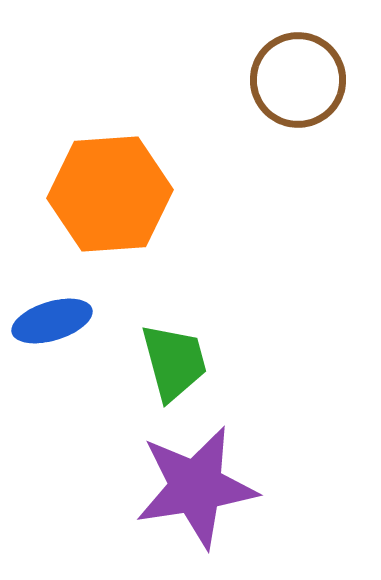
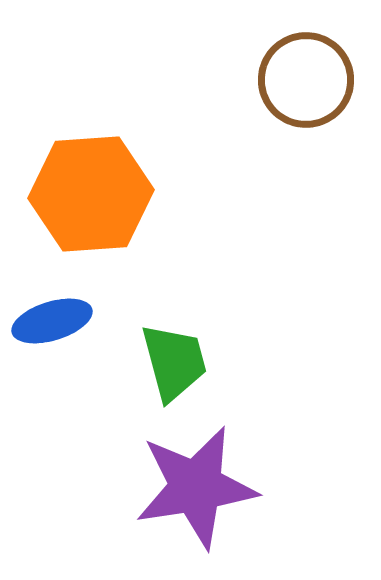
brown circle: moved 8 px right
orange hexagon: moved 19 px left
